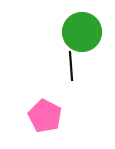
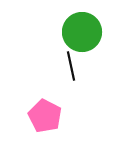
black line: rotated 8 degrees counterclockwise
